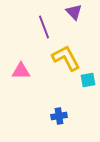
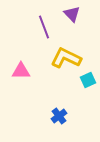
purple triangle: moved 2 px left, 2 px down
yellow L-shape: rotated 36 degrees counterclockwise
cyan square: rotated 14 degrees counterclockwise
blue cross: rotated 28 degrees counterclockwise
